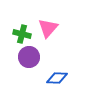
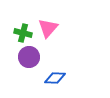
green cross: moved 1 px right, 1 px up
blue diamond: moved 2 px left
